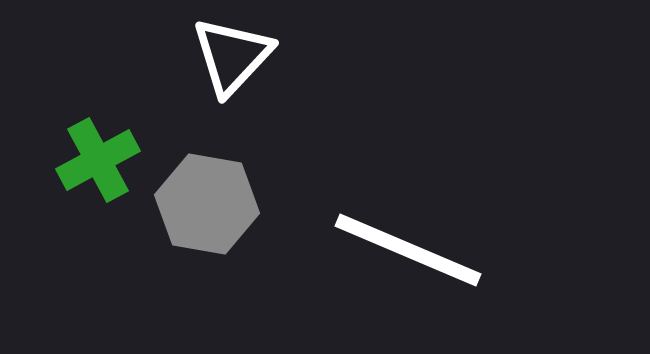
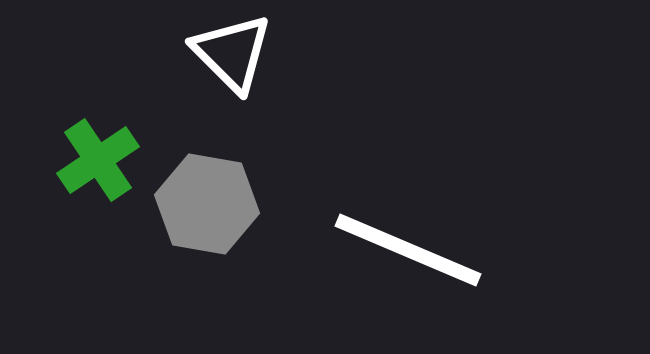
white triangle: moved 3 px up; rotated 28 degrees counterclockwise
green cross: rotated 6 degrees counterclockwise
